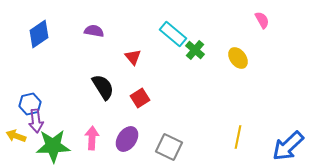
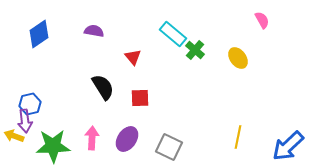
red square: rotated 30 degrees clockwise
purple arrow: moved 11 px left
yellow arrow: moved 2 px left
